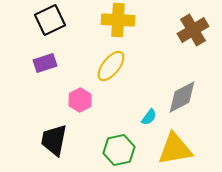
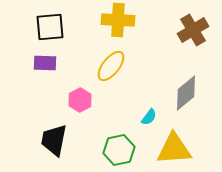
black square: moved 7 px down; rotated 20 degrees clockwise
purple rectangle: rotated 20 degrees clockwise
gray diamond: moved 4 px right, 4 px up; rotated 12 degrees counterclockwise
yellow triangle: moved 1 px left; rotated 6 degrees clockwise
